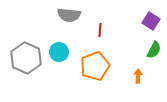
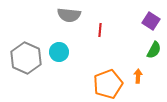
orange pentagon: moved 13 px right, 18 px down
